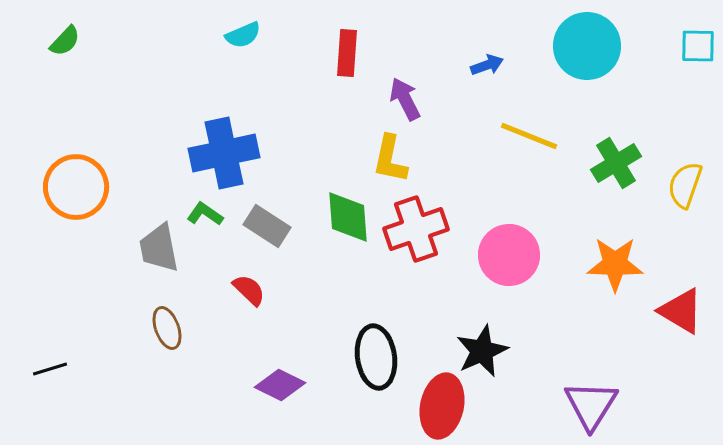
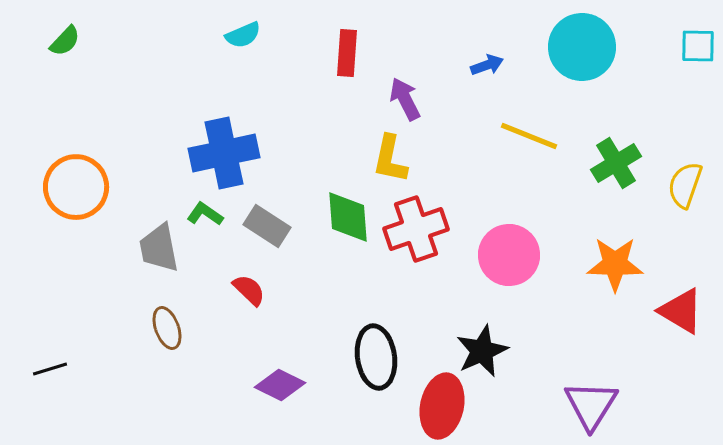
cyan circle: moved 5 px left, 1 px down
